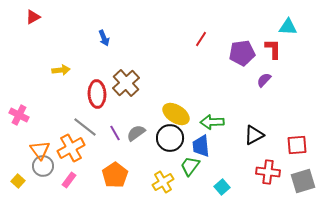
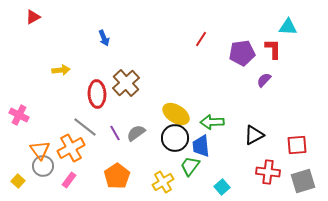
black circle: moved 5 px right
orange pentagon: moved 2 px right, 1 px down
